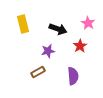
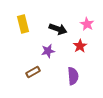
pink star: moved 1 px left, 1 px down
brown rectangle: moved 5 px left
